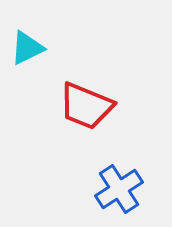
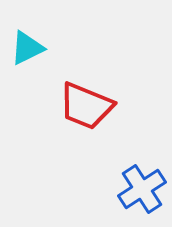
blue cross: moved 23 px right
